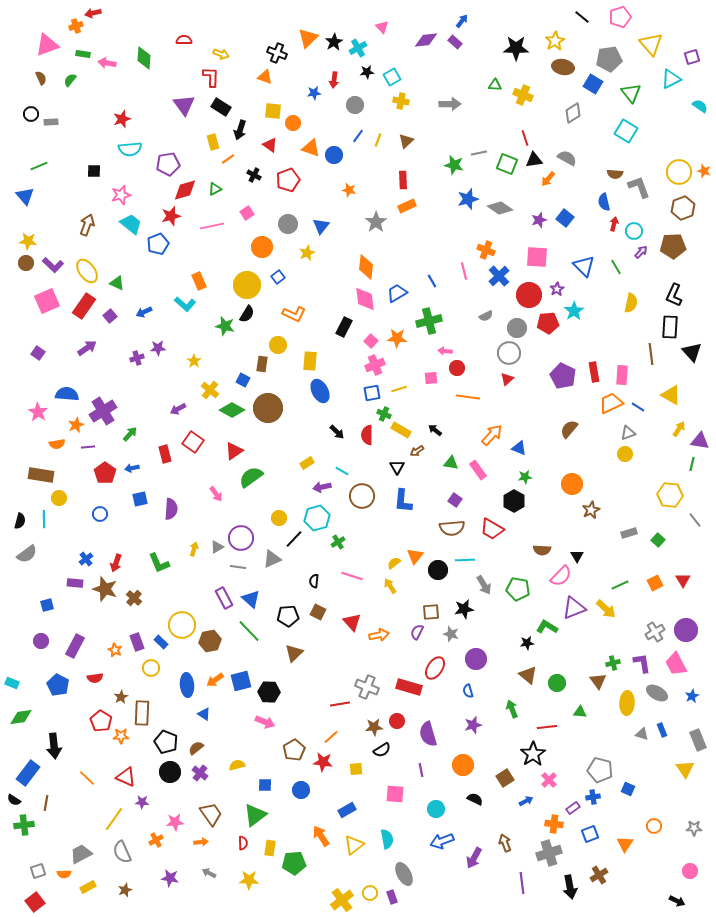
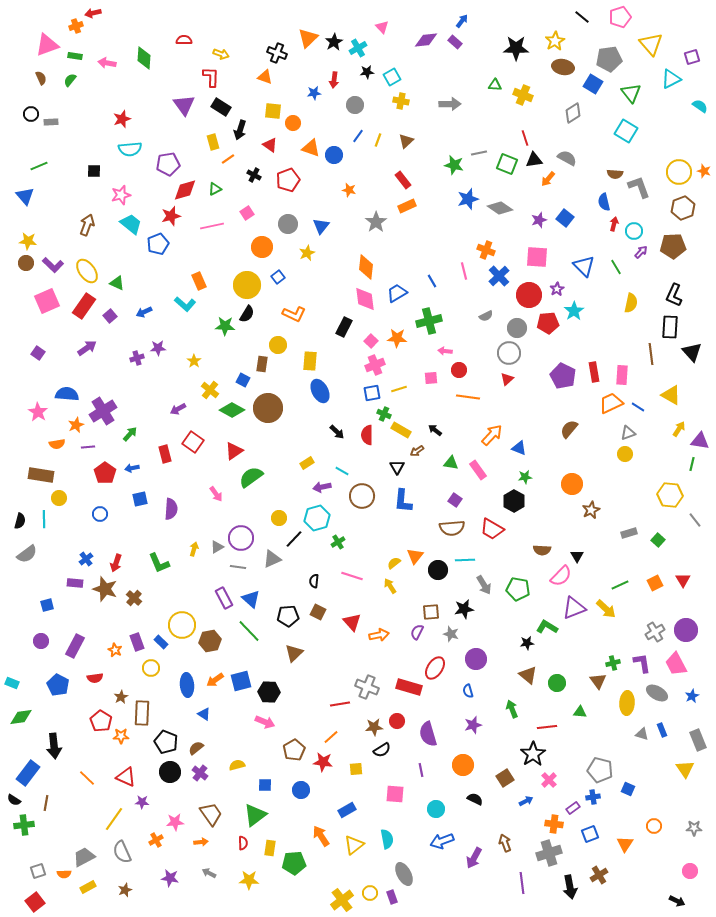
green rectangle at (83, 54): moved 8 px left, 2 px down
red rectangle at (403, 180): rotated 36 degrees counterclockwise
green star at (225, 326): rotated 12 degrees counterclockwise
red circle at (457, 368): moved 2 px right, 2 px down
gray trapezoid at (81, 854): moved 3 px right, 3 px down
